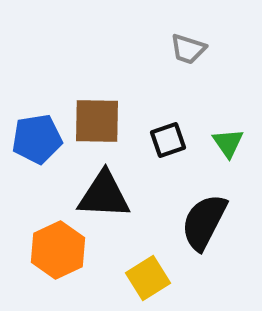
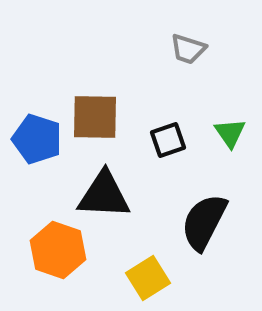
brown square: moved 2 px left, 4 px up
blue pentagon: rotated 27 degrees clockwise
green triangle: moved 2 px right, 10 px up
orange hexagon: rotated 16 degrees counterclockwise
